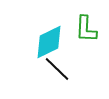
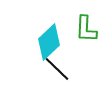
cyan diamond: rotated 18 degrees counterclockwise
